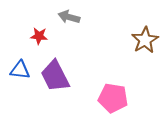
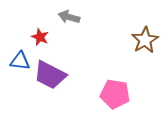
red star: moved 1 px right, 1 px down; rotated 18 degrees clockwise
blue triangle: moved 9 px up
purple trapezoid: moved 5 px left, 1 px up; rotated 36 degrees counterclockwise
pink pentagon: moved 2 px right, 4 px up
